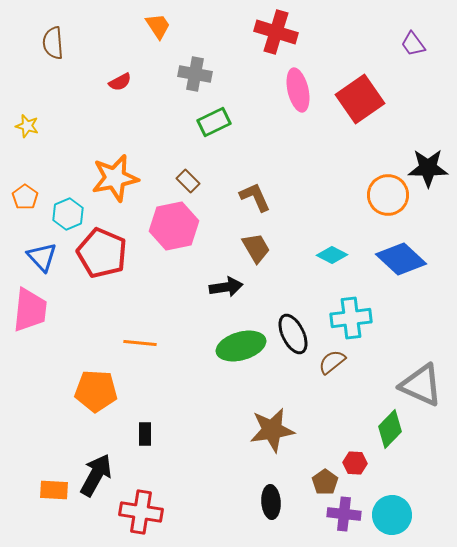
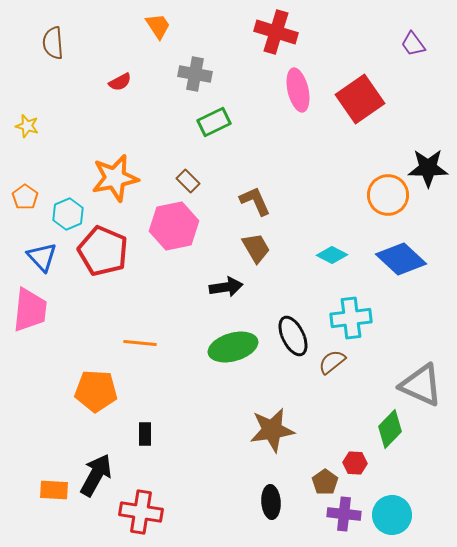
brown L-shape at (255, 197): moved 4 px down
red pentagon at (102, 253): moved 1 px right, 2 px up
black ellipse at (293, 334): moved 2 px down
green ellipse at (241, 346): moved 8 px left, 1 px down
